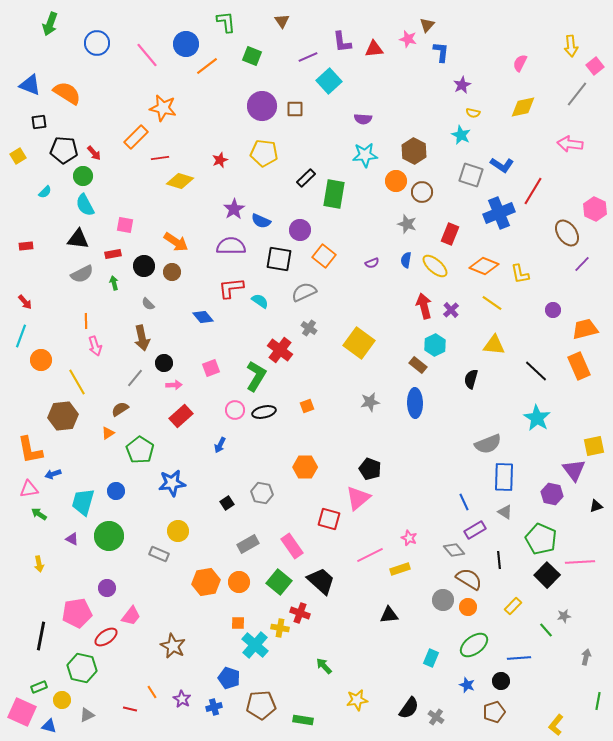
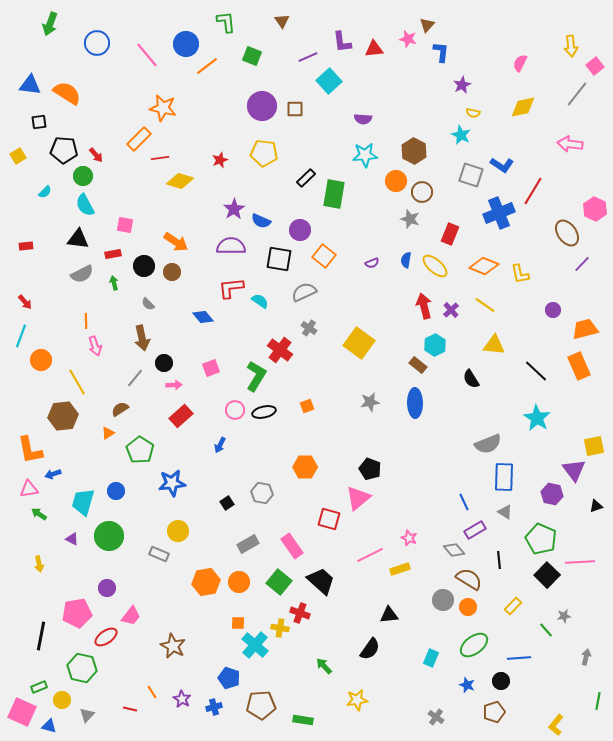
blue triangle at (30, 85): rotated 15 degrees counterclockwise
orange rectangle at (136, 137): moved 3 px right, 2 px down
red arrow at (94, 153): moved 2 px right, 2 px down
gray star at (407, 224): moved 3 px right, 5 px up
yellow line at (492, 303): moved 7 px left, 2 px down
black semicircle at (471, 379): rotated 48 degrees counterclockwise
black semicircle at (409, 708): moved 39 px left, 59 px up
gray triangle at (87, 715): rotated 21 degrees counterclockwise
